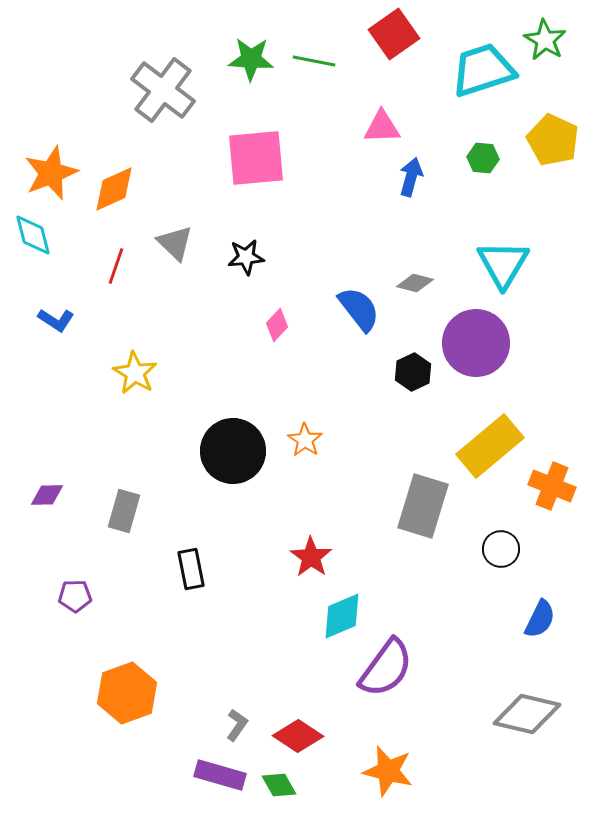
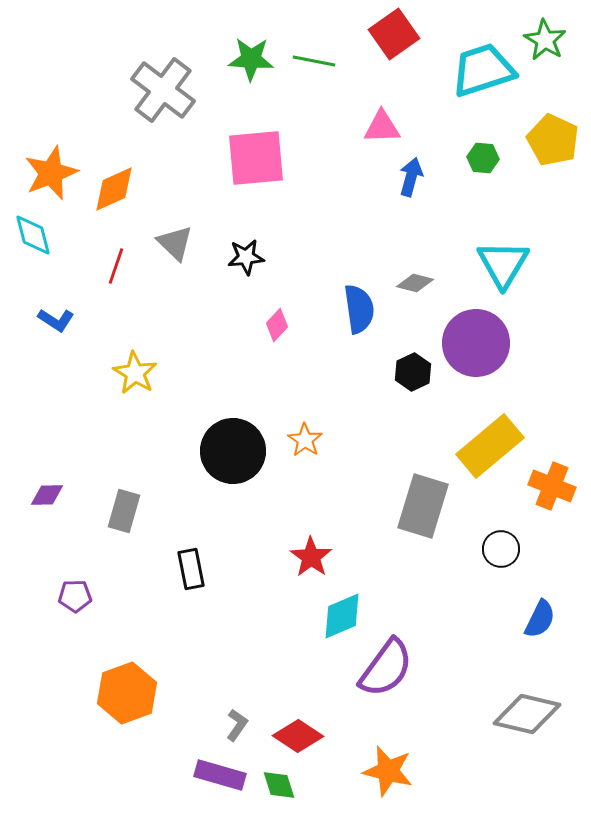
blue semicircle at (359, 309): rotated 30 degrees clockwise
green diamond at (279, 785): rotated 12 degrees clockwise
